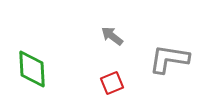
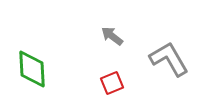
gray L-shape: rotated 51 degrees clockwise
